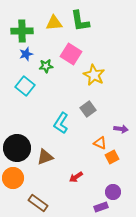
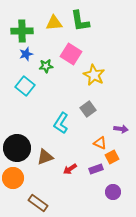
red arrow: moved 6 px left, 8 px up
purple rectangle: moved 5 px left, 38 px up
